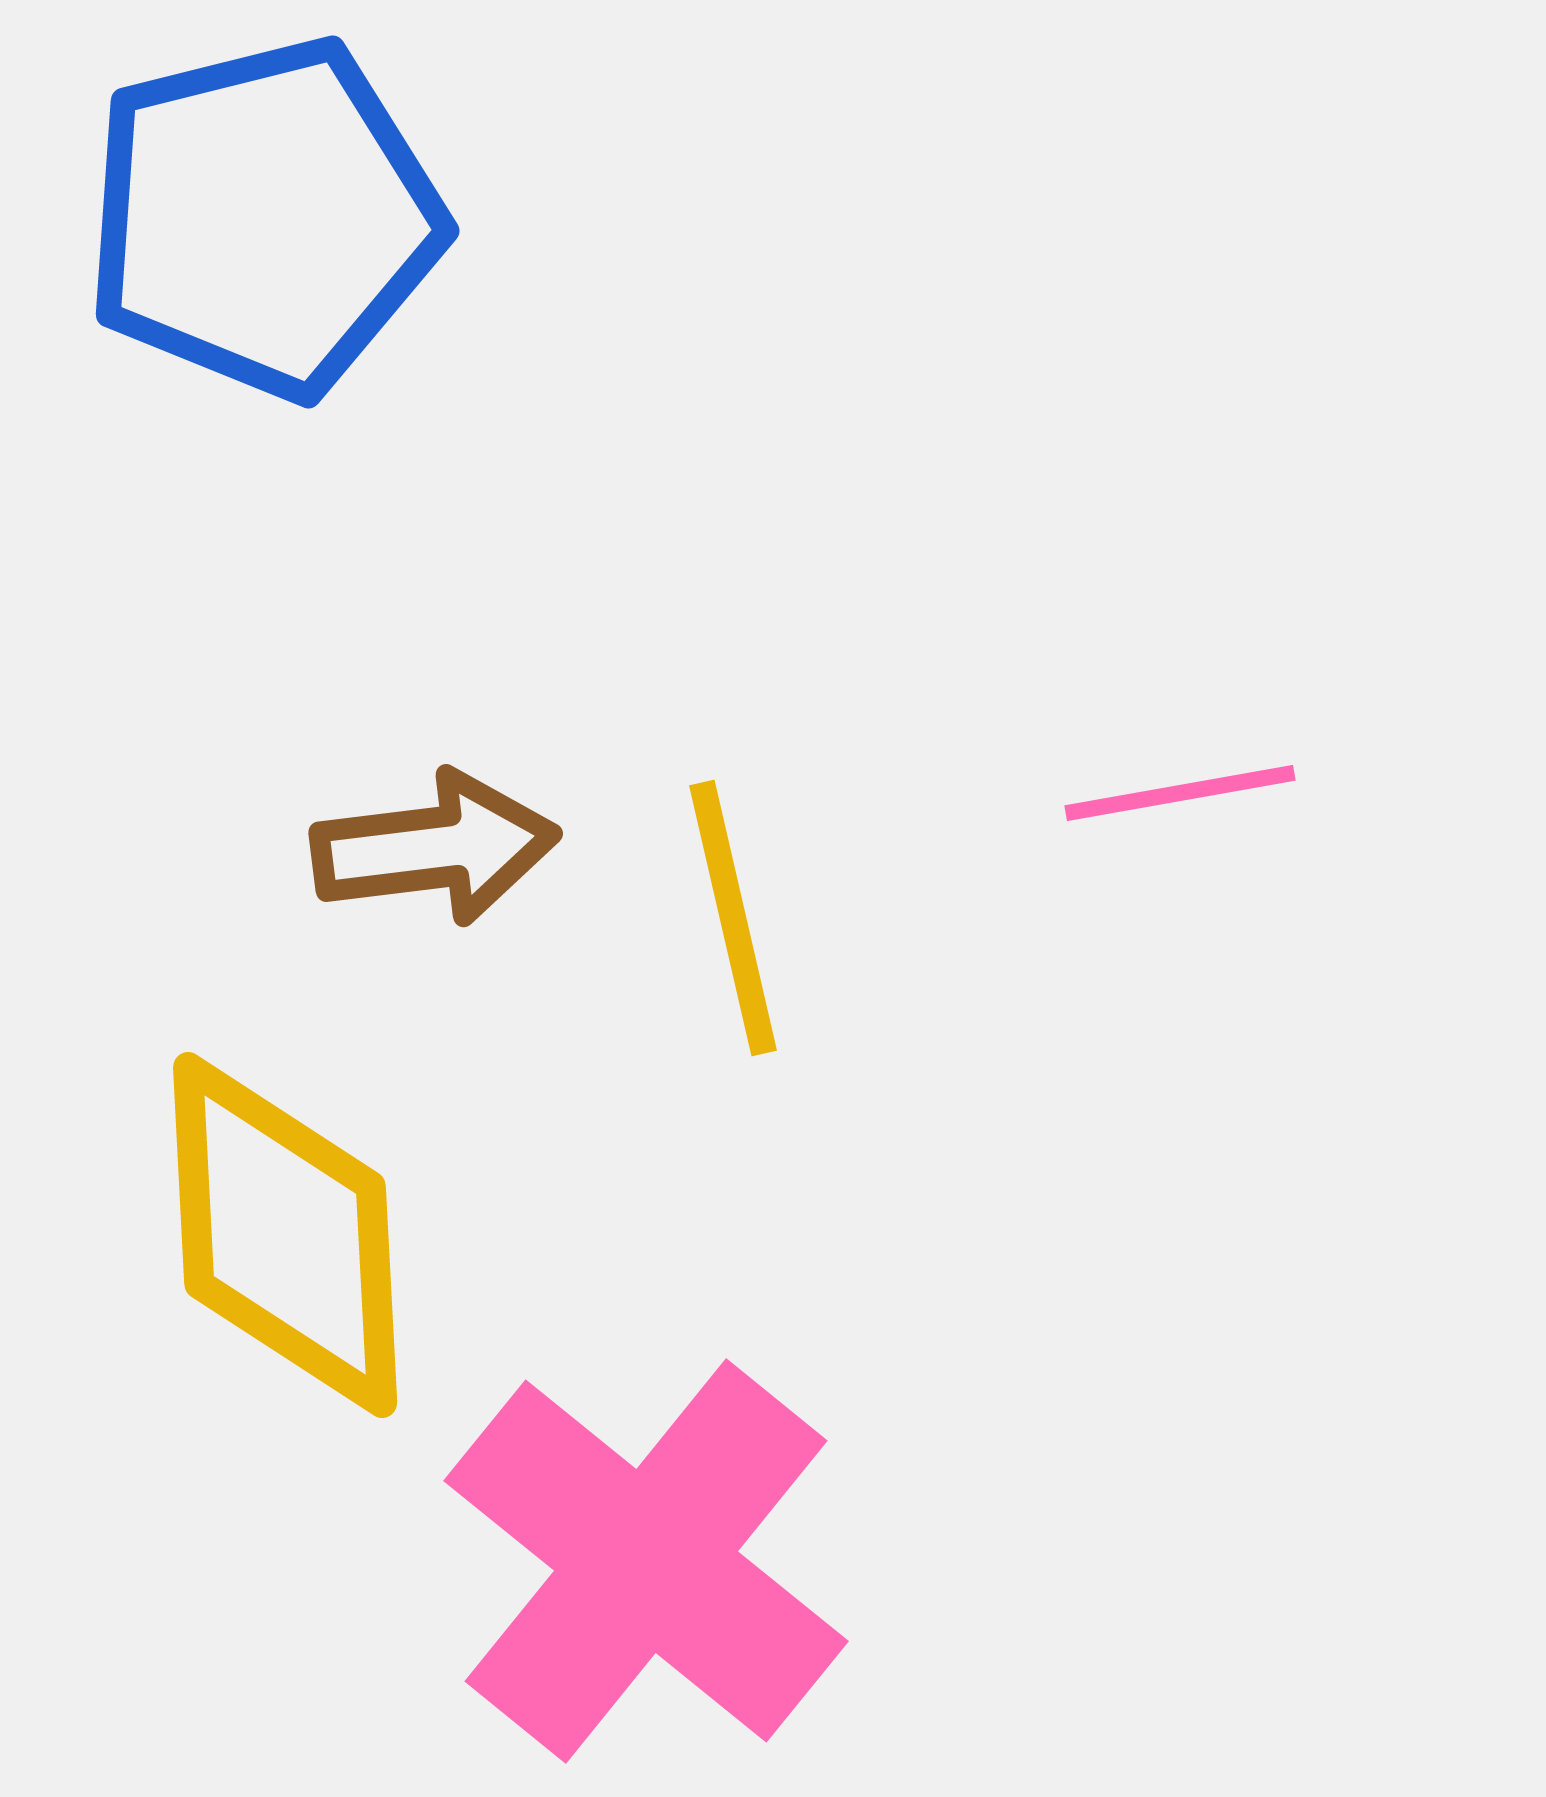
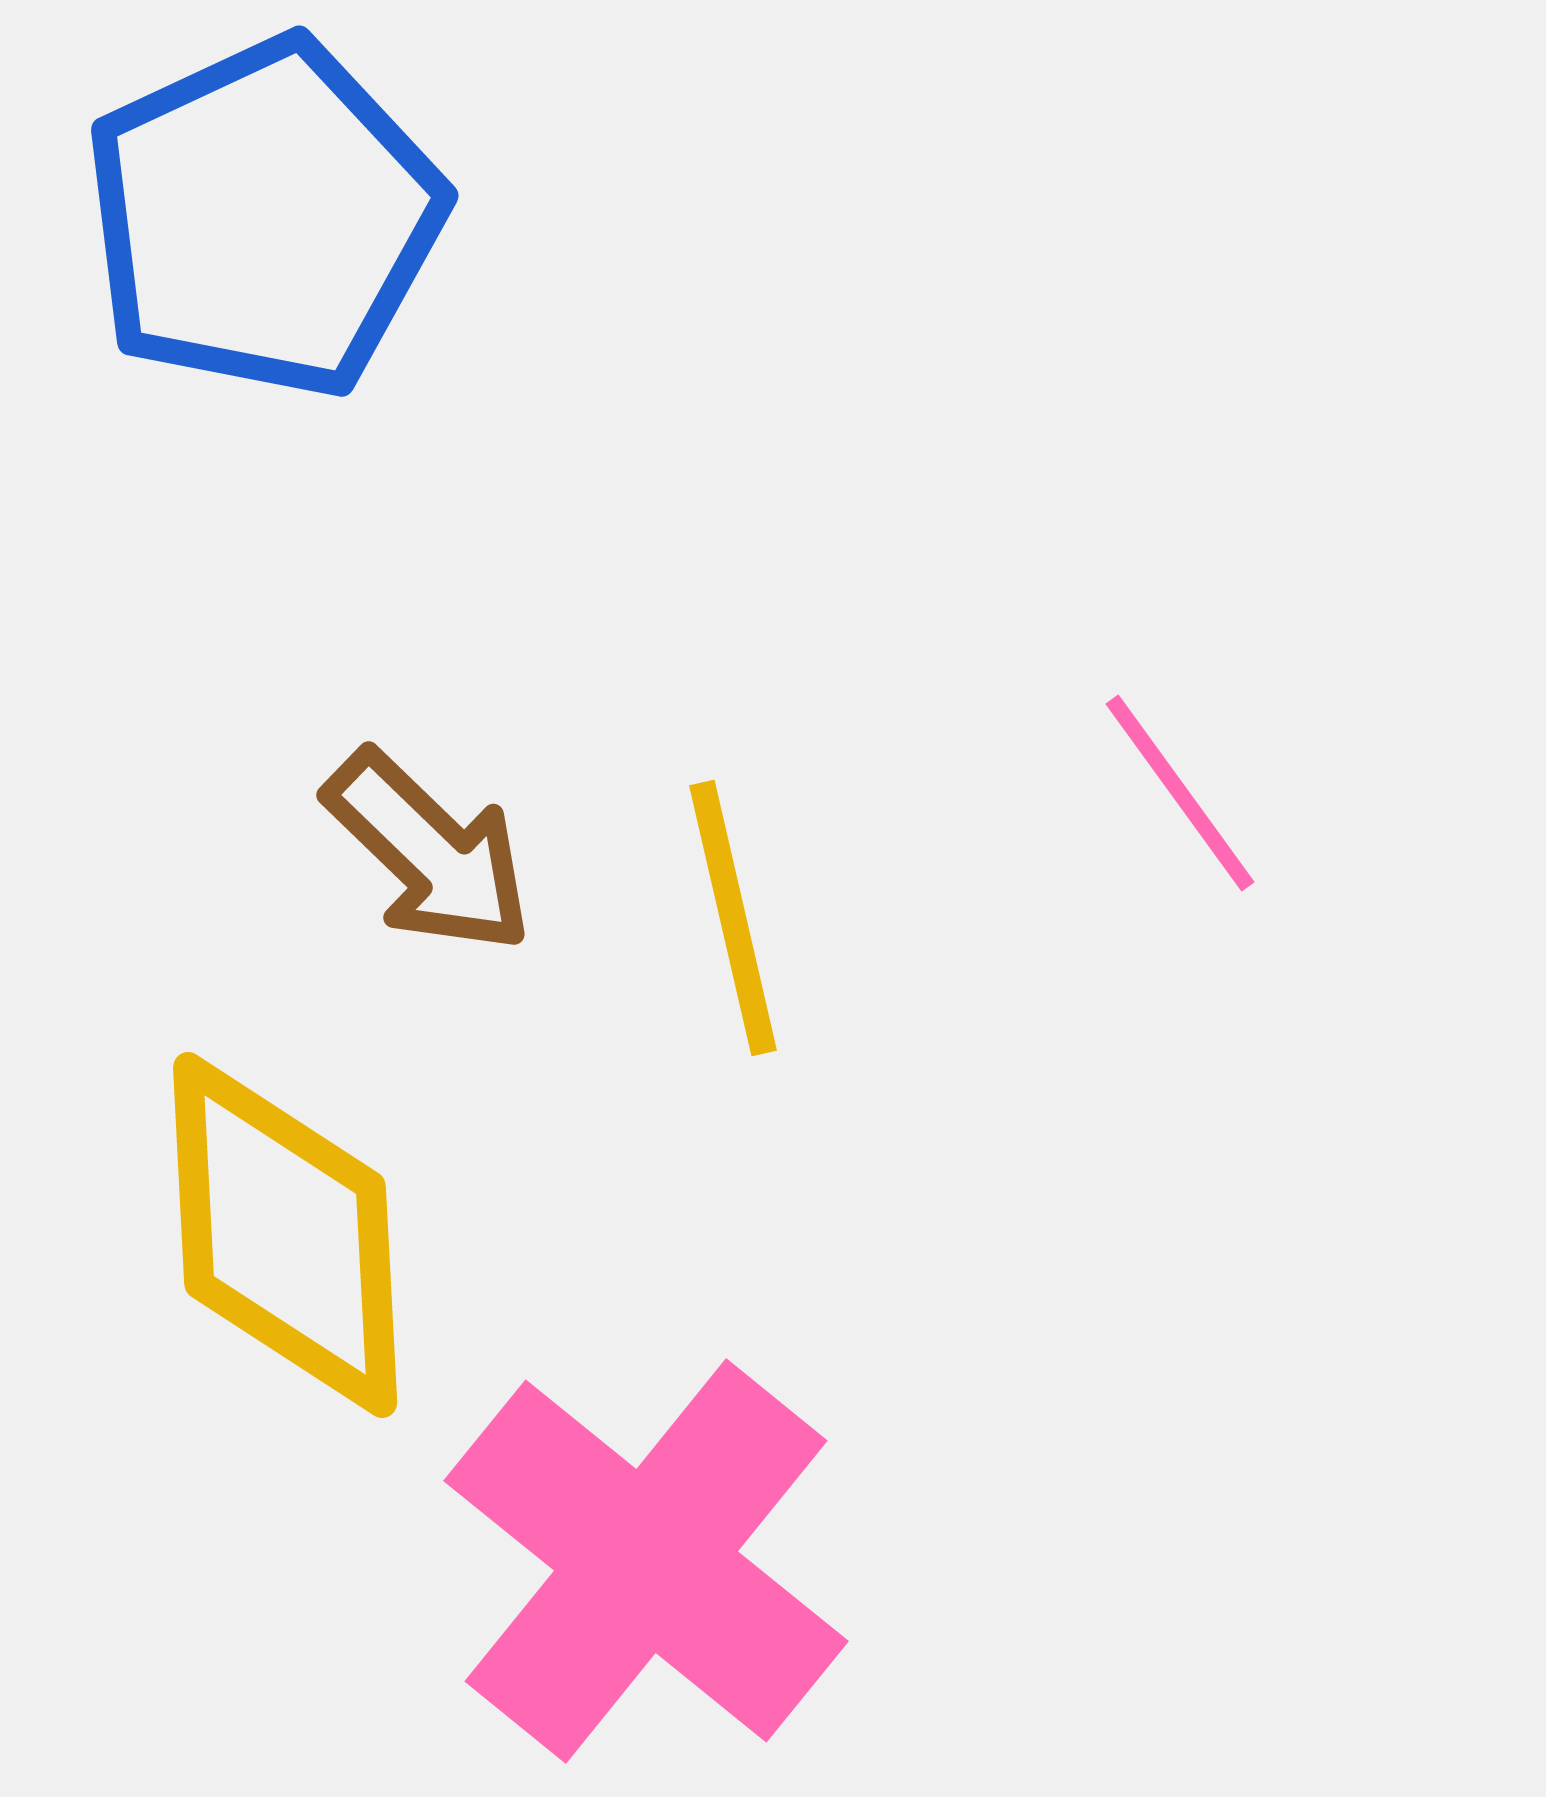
blue pentagon: rotated 11 degrees counterclockwise
pink line: rotated 64 degrees clockwise
brown arrow: moved 6 px left, 4 px down; rotated 51 degrees clockwise
